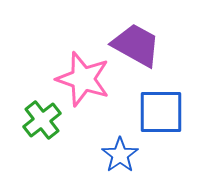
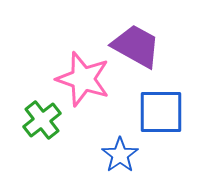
purple trapezoid: moved 1 px down
